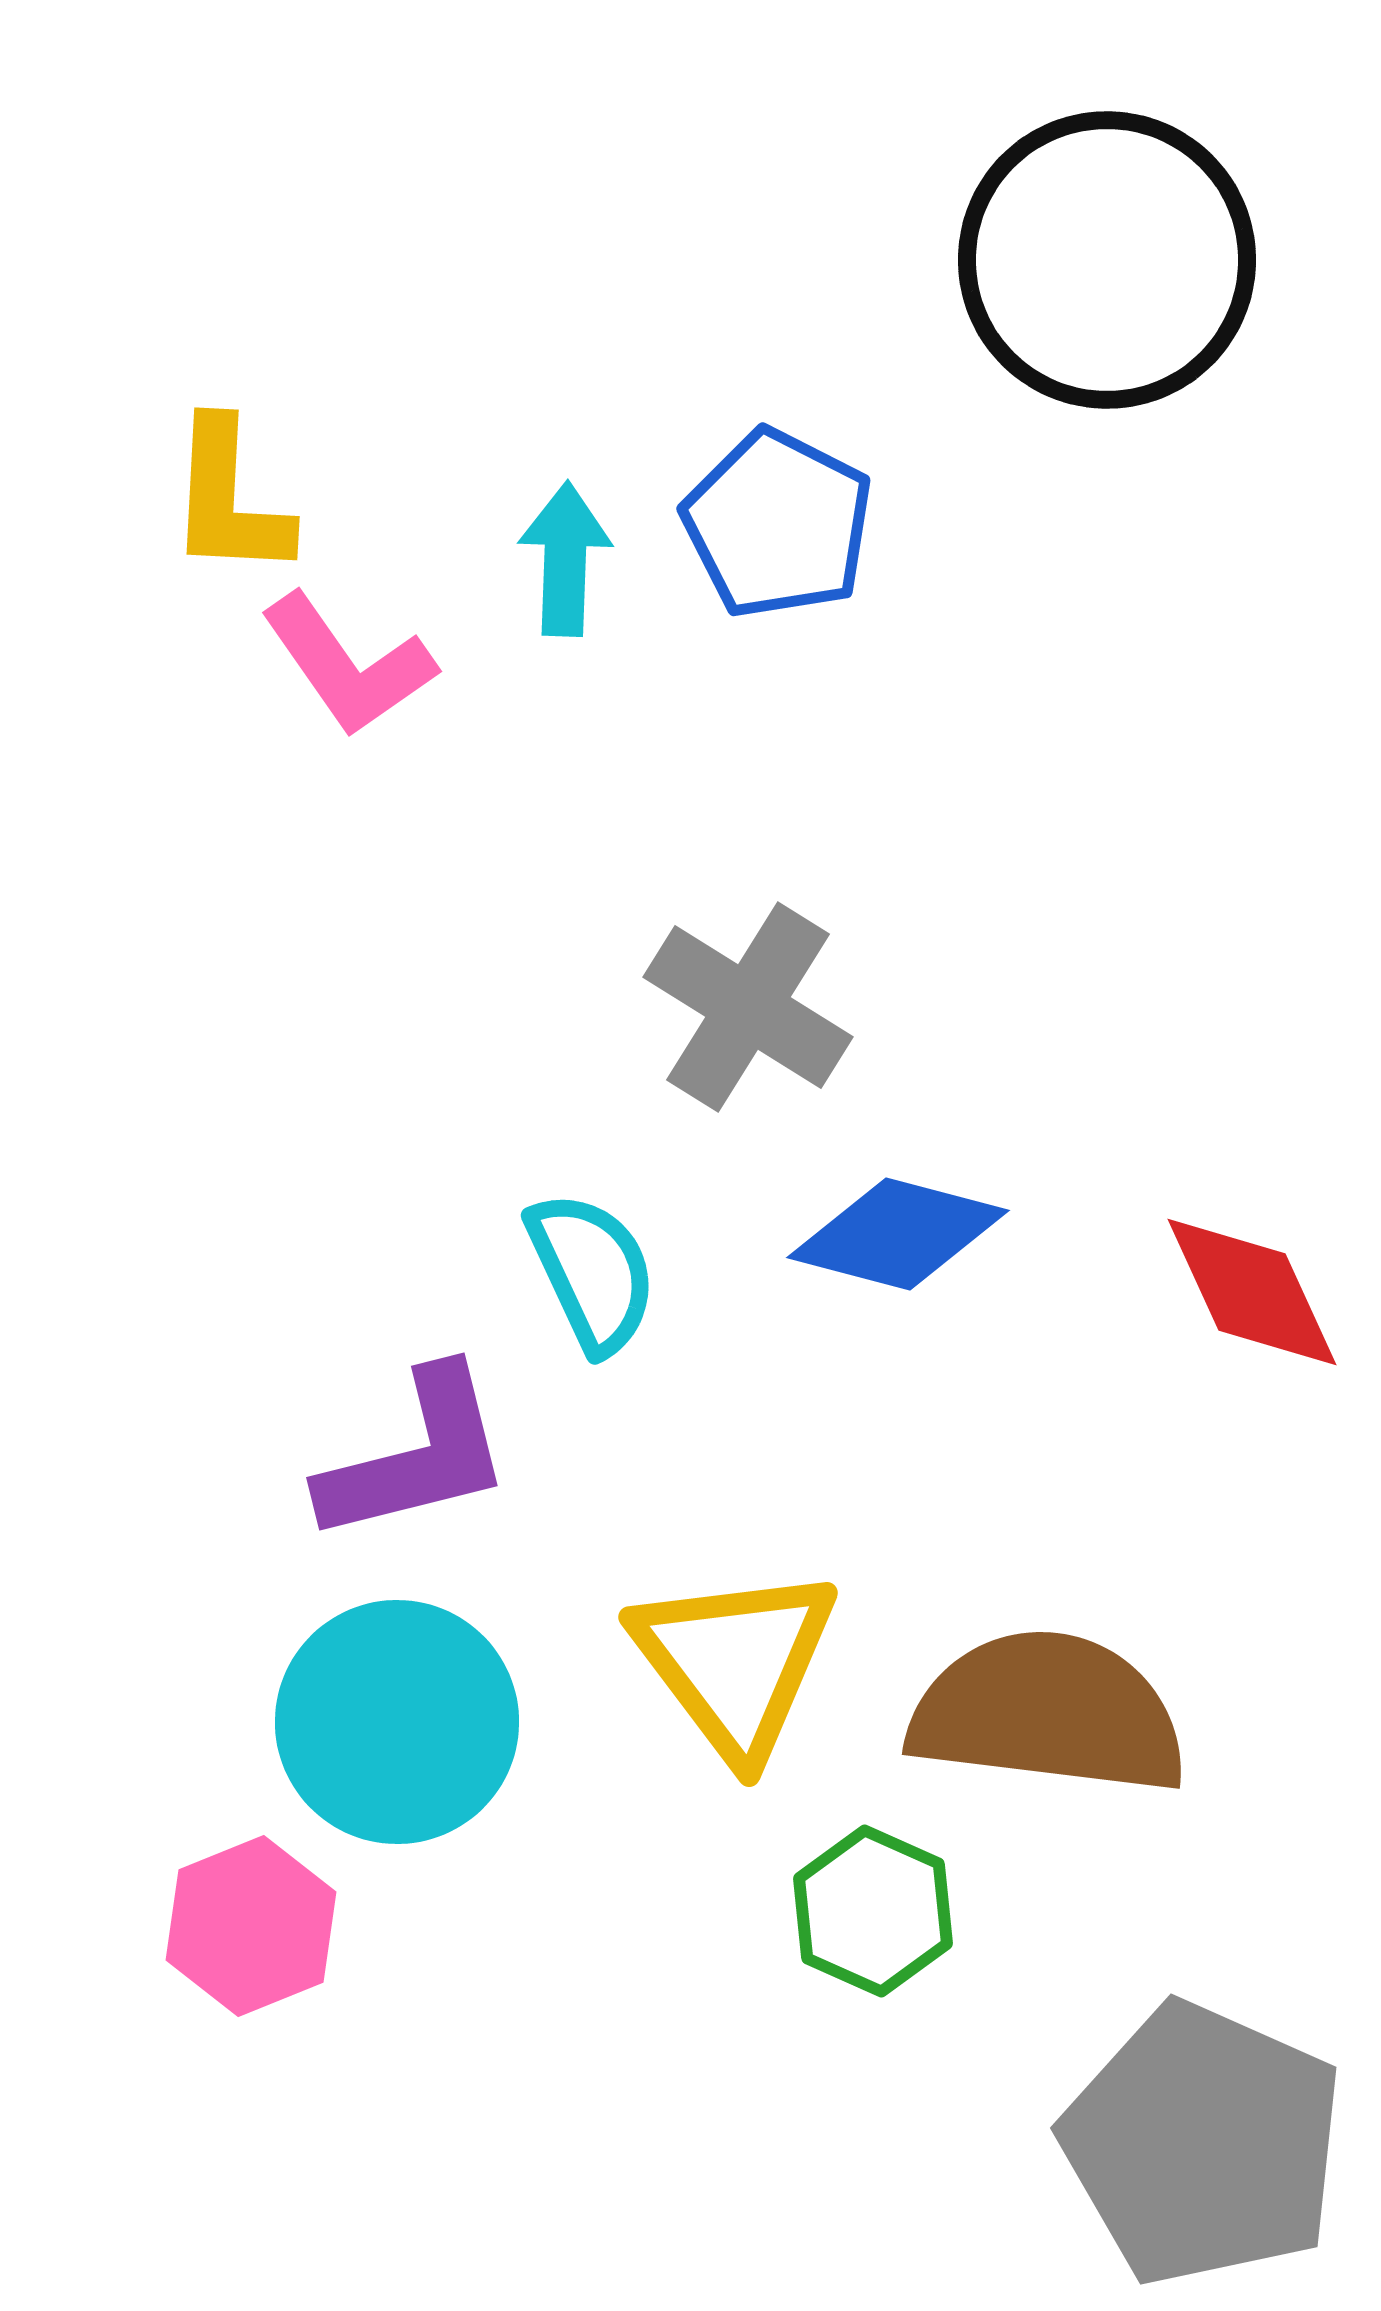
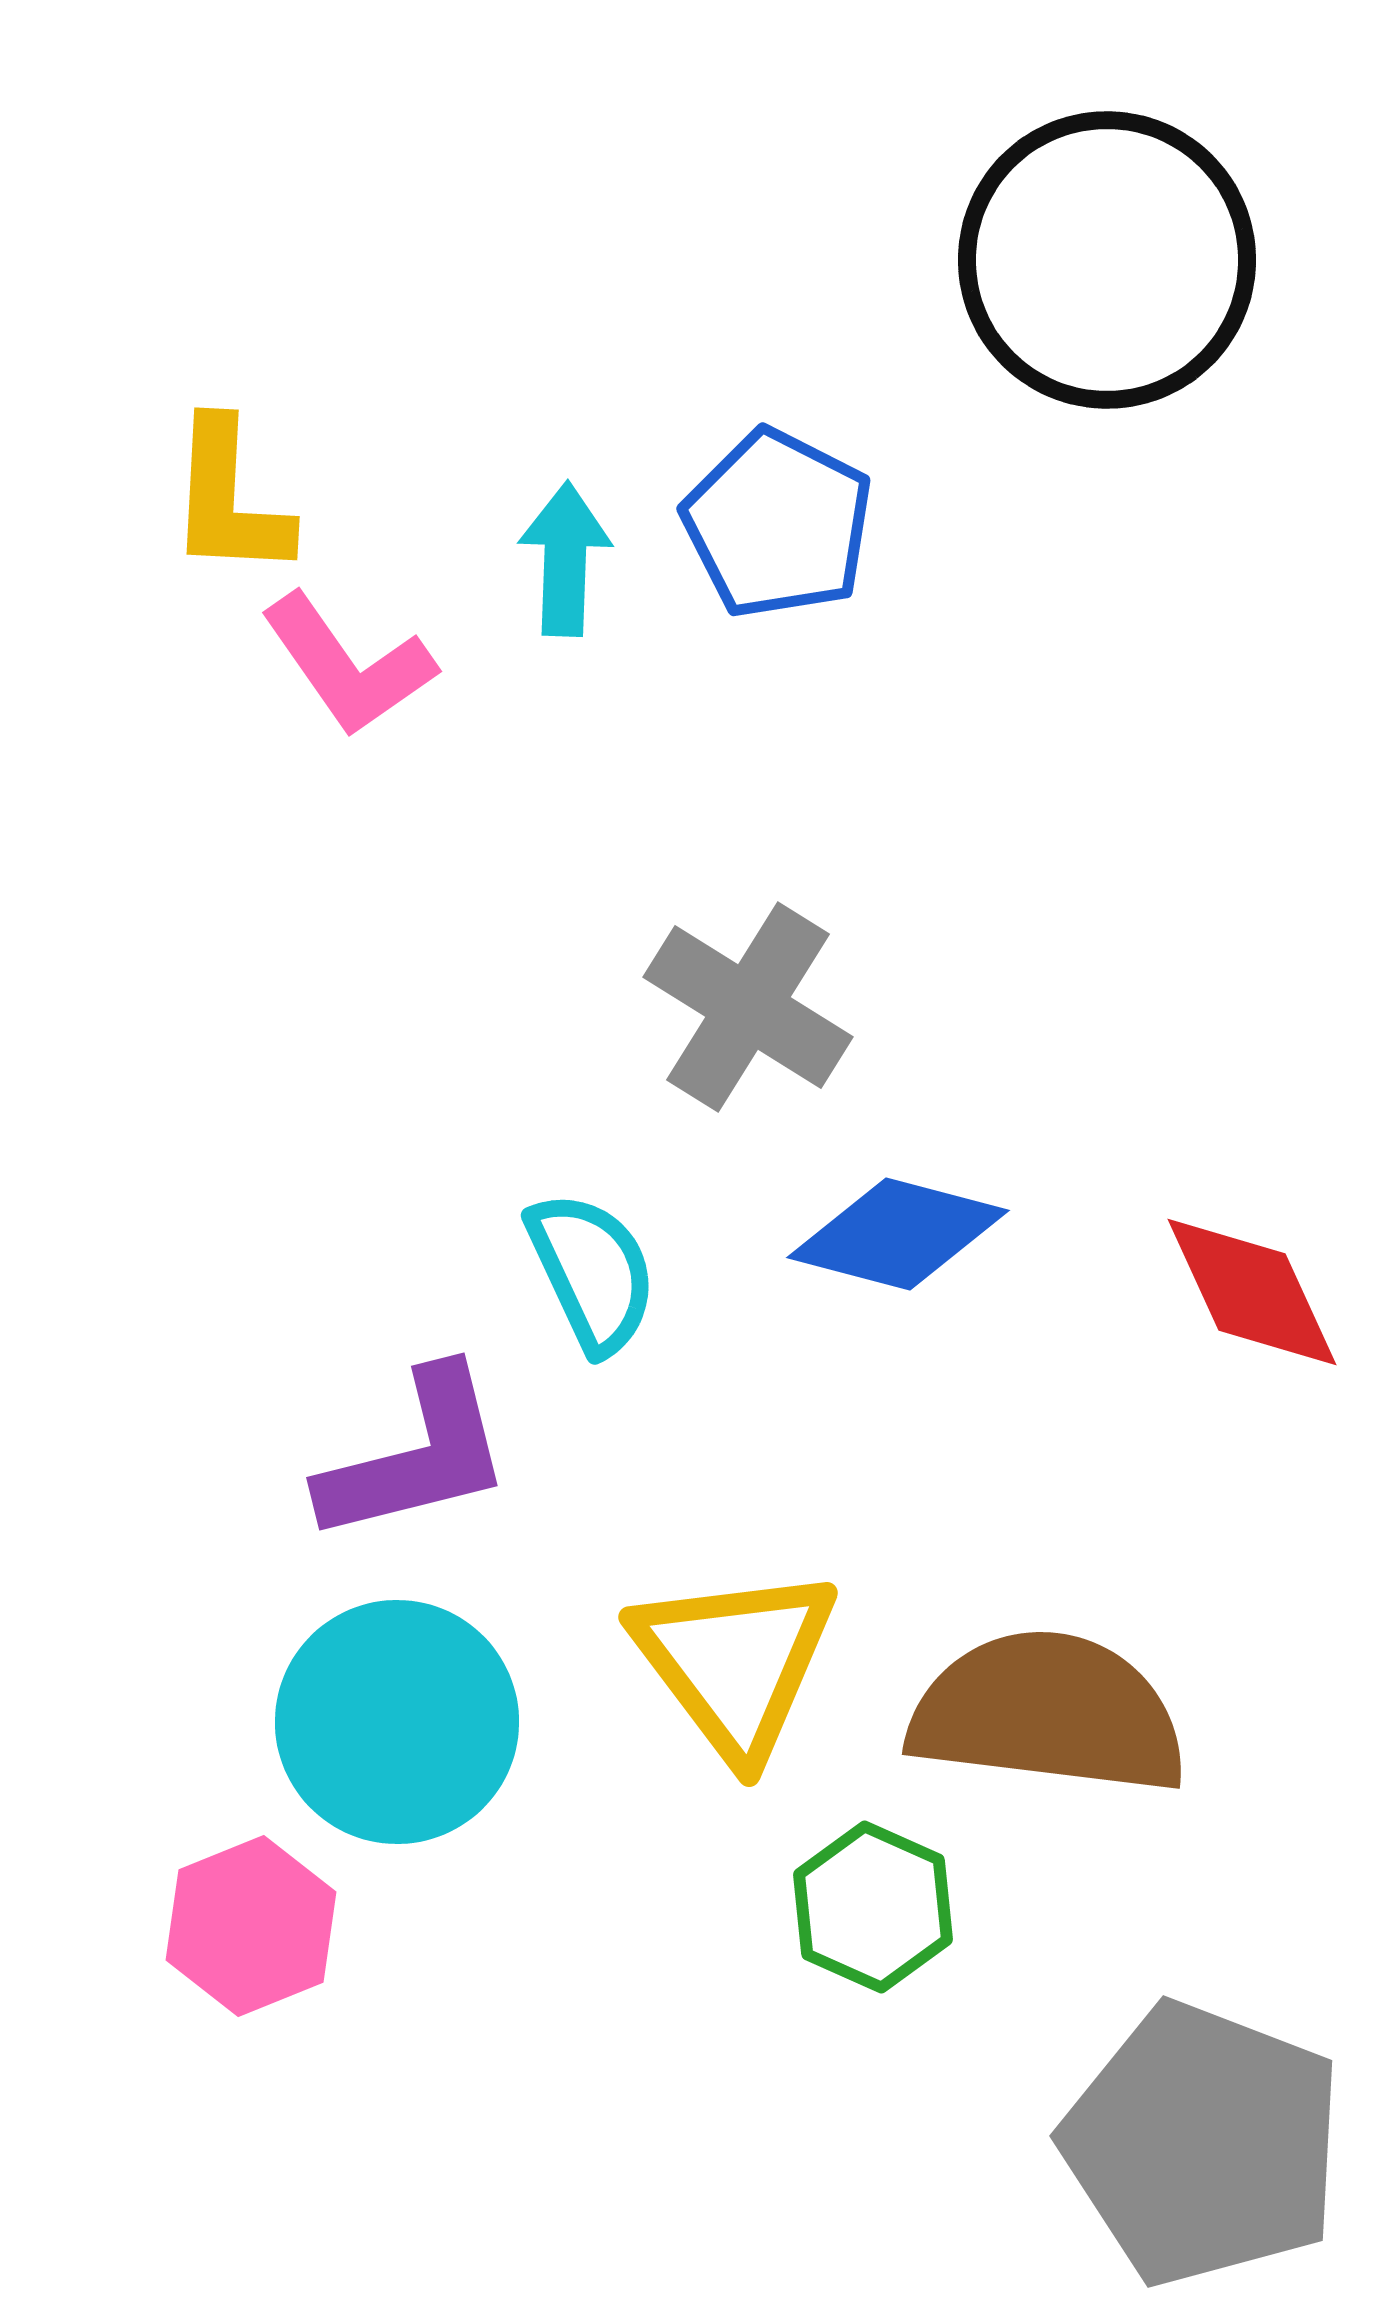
green hexagon: moved 4 px up
gray pentagon: rotated 3 degrees counterclockwise
